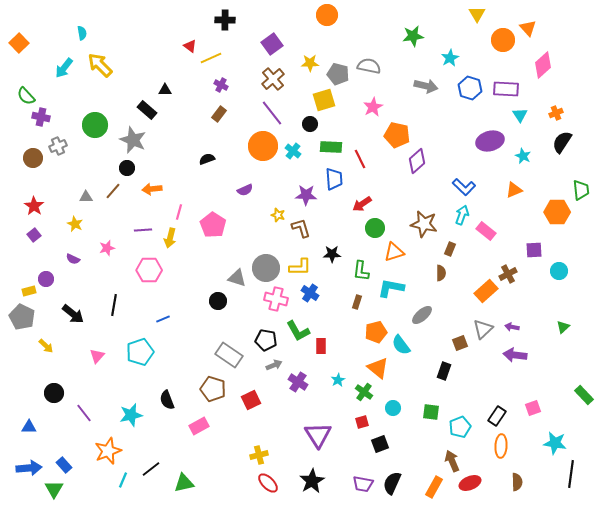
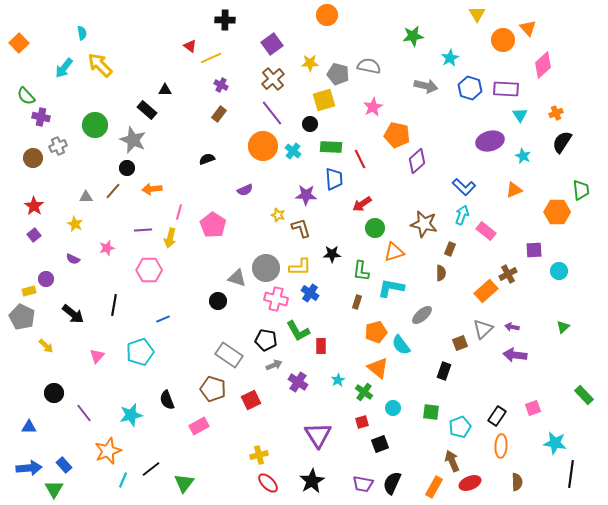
green triangle at (184, 483): rotated 40 degrees counterclockwise
